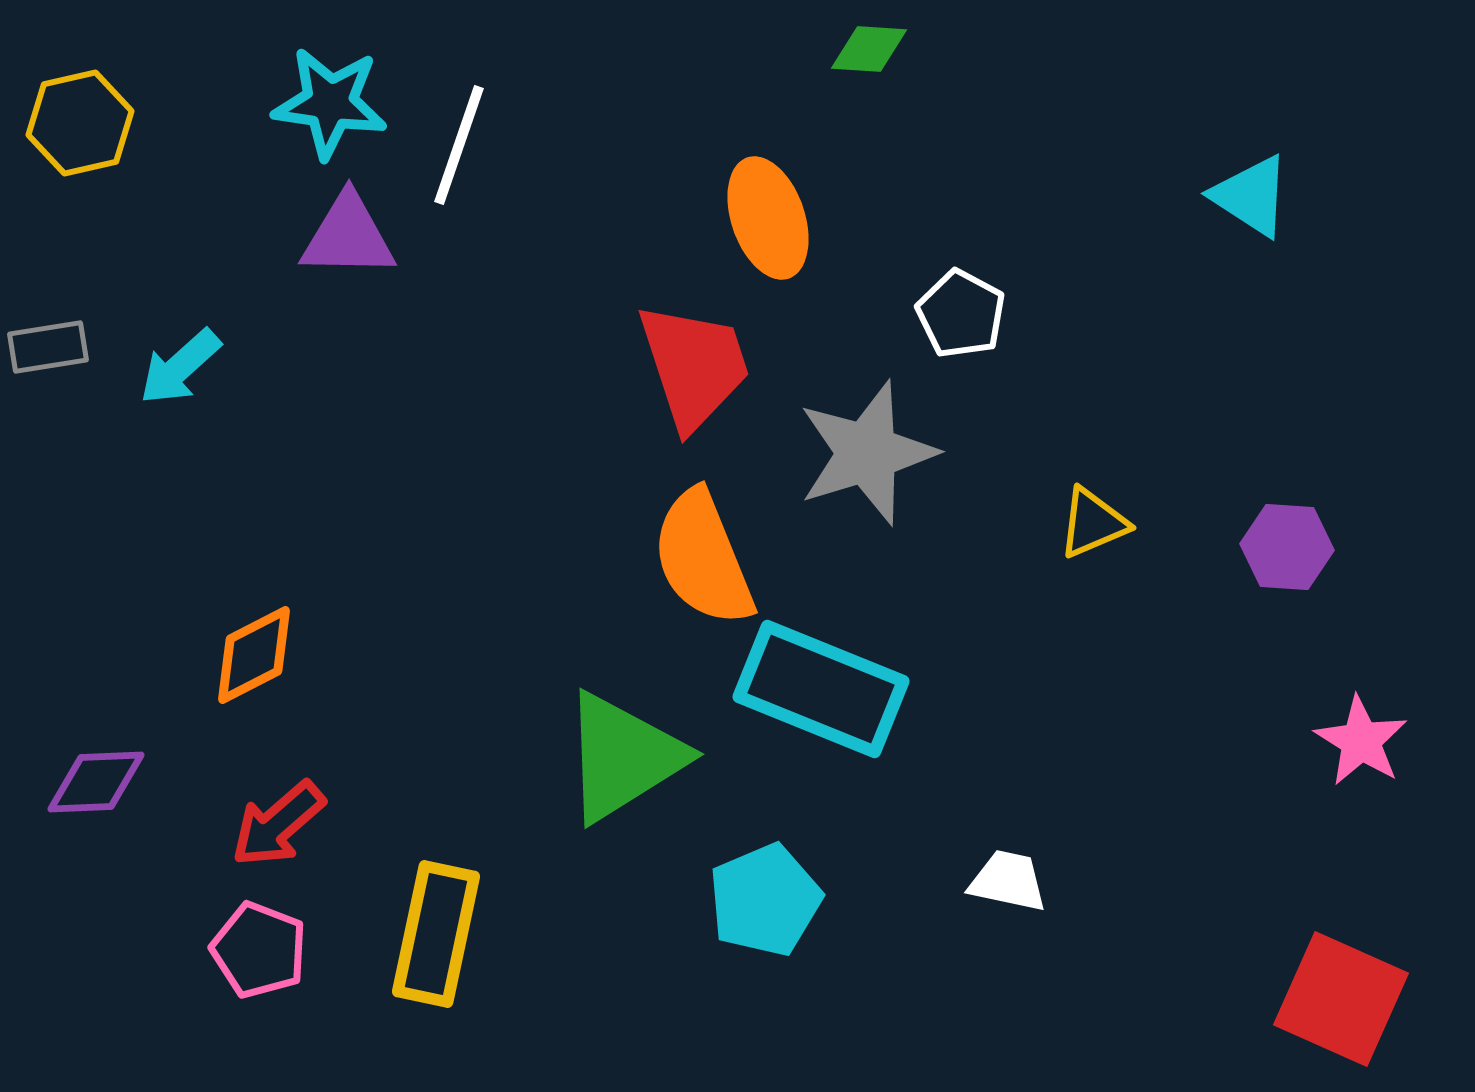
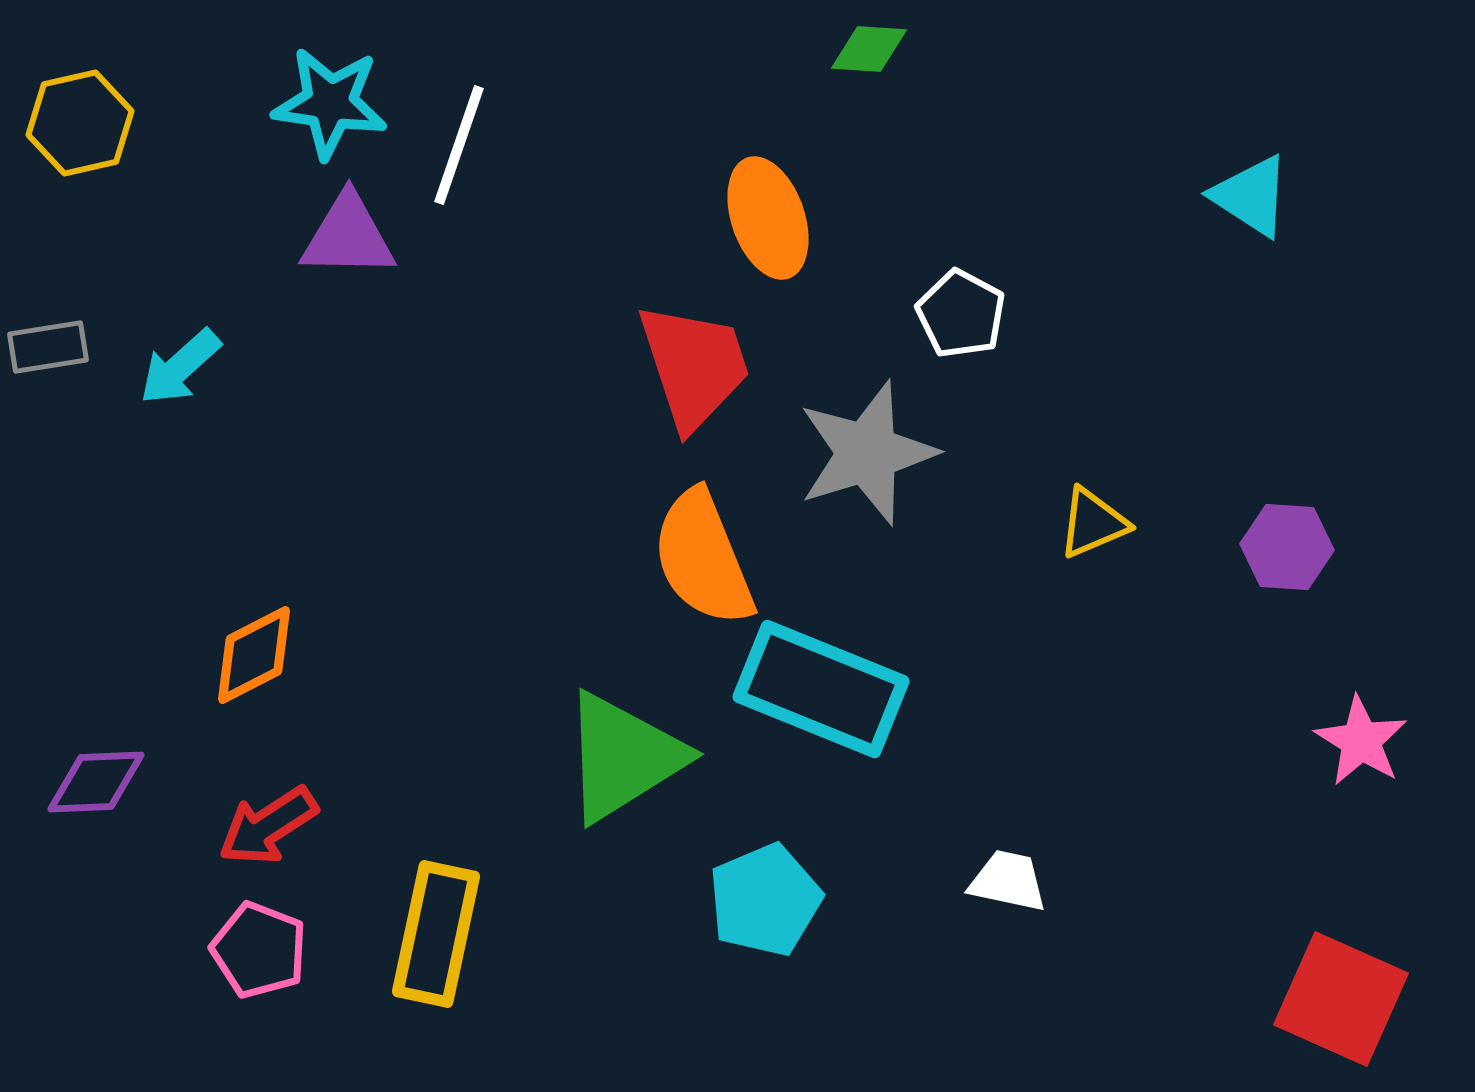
red arrow: moved 10 px left, 2 px down; rotated 8 degrees clockwise
